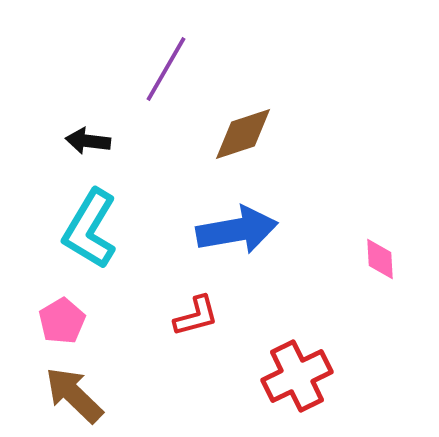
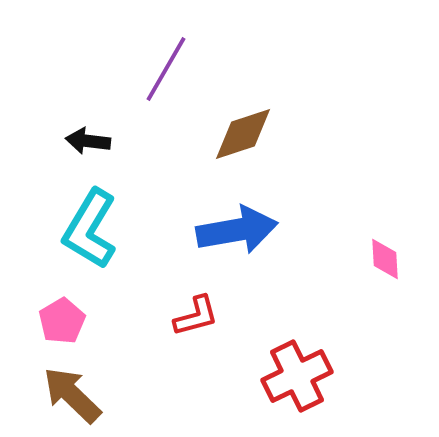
pink diamond: moved 5 px right
brown arrow: moved 2 px left
